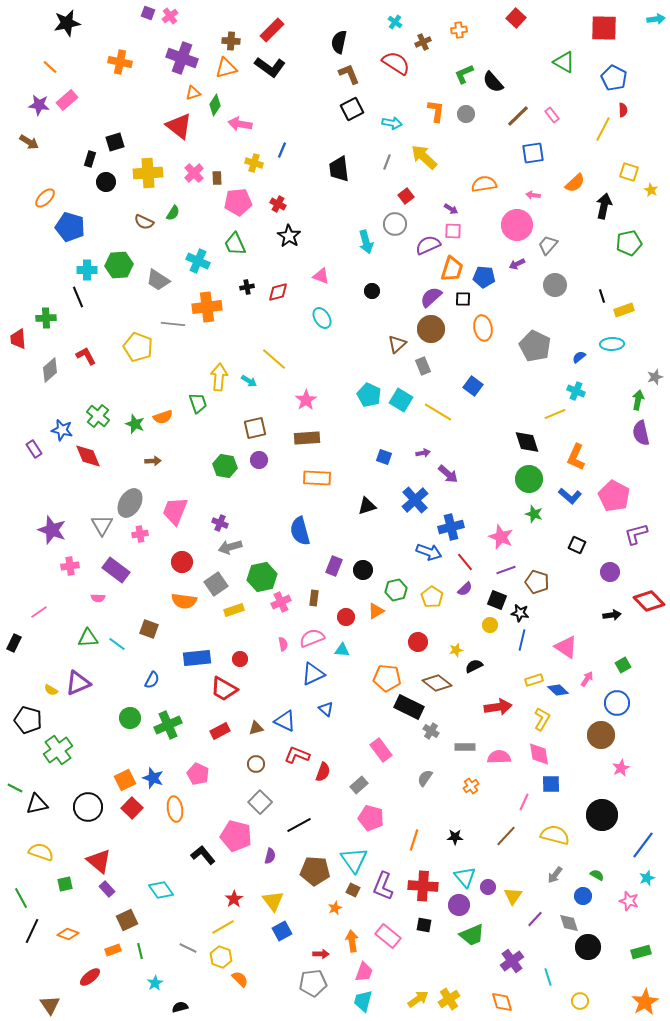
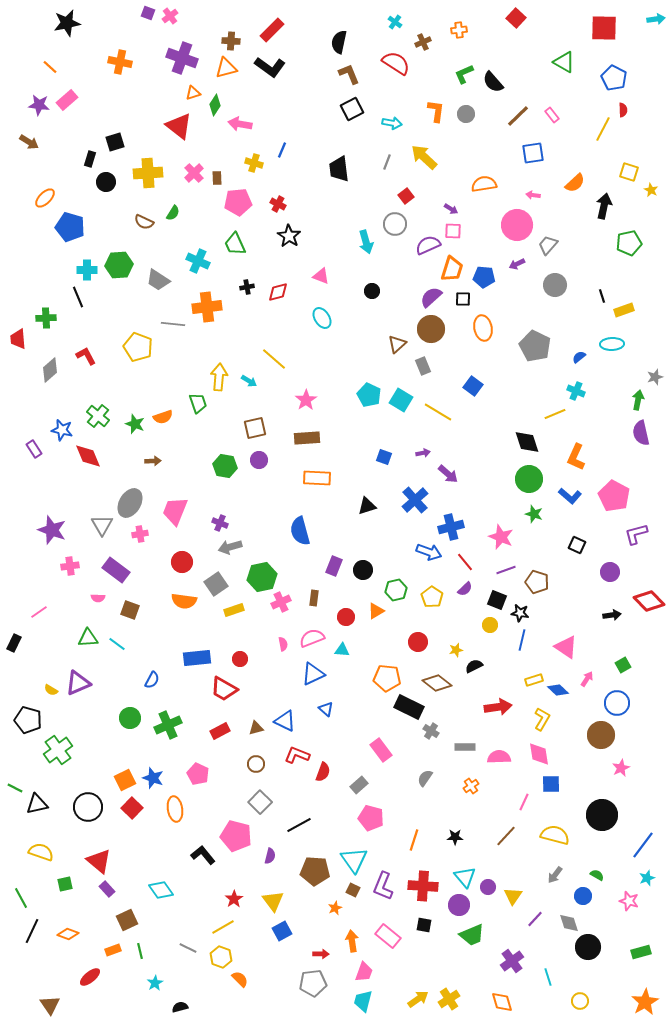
brown square at (149, 629): moved 19 px left, 19 px up
